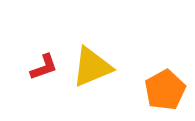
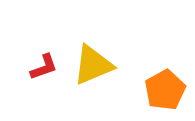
yellow triangle: moved 1 px right, 2 px up
